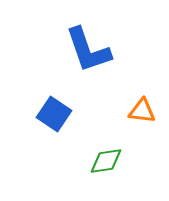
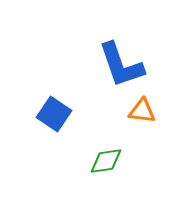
blue L-shape: moved 33 px right, 15 px down
